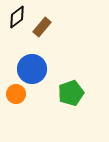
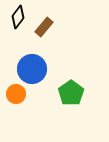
black diamond: moved 1 px right; rotated 15 degrees counterclockwise
brown rectangle: moved 2 px right
green pentagon: rotated 15 degrees counterclockwise
